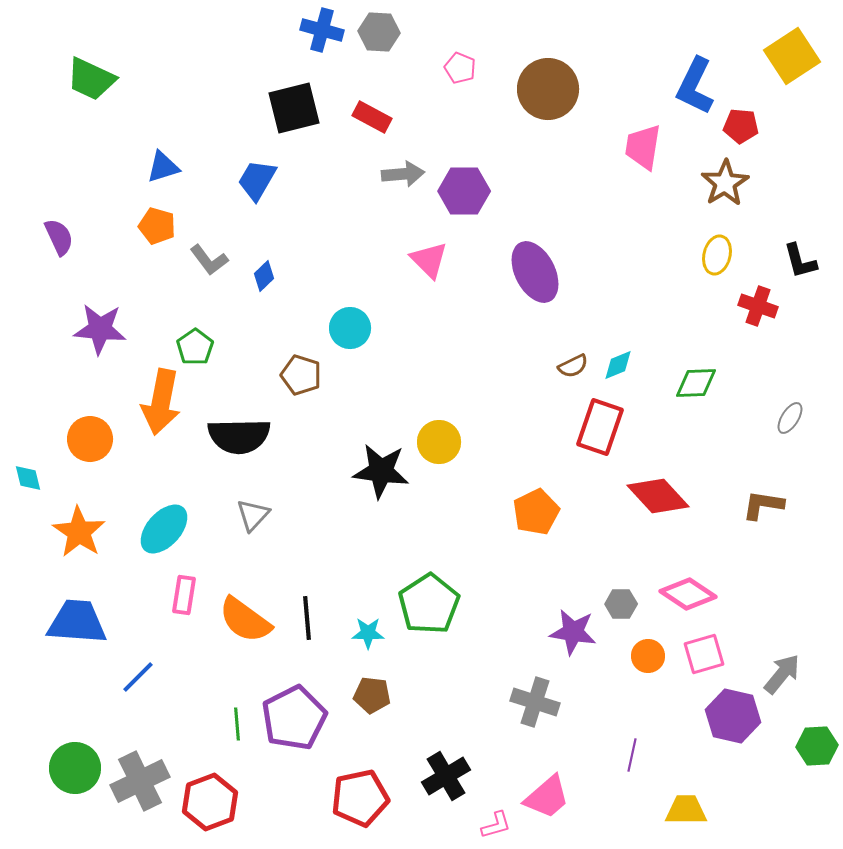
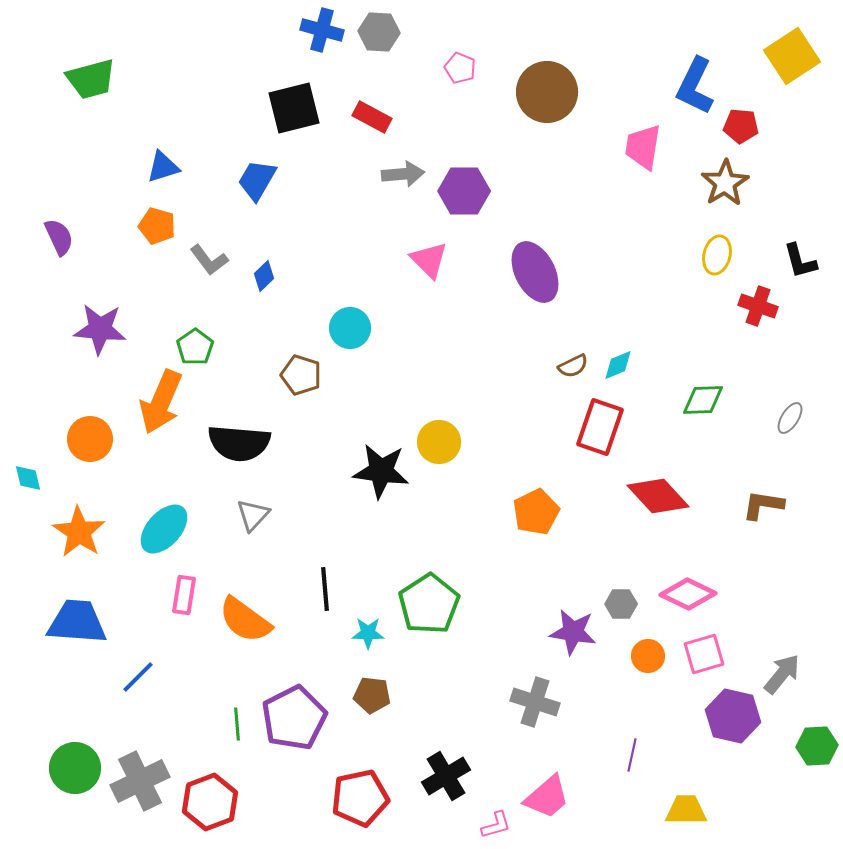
green trapezoid at (91, 79): rotated 40 degrees counterclockwise
brown circle at (548, 89): moved 1 px left, 3 px down
green diamond at (696, 383): moved 7 px right, 17 px down
orange arrow at (161, 402): rotated 12 degrees clockwise
black semicircle at (239, 436): moved 7 px down; rotated 6 degrees clockwise
pink diamond at (688, 594): rotated 8 degrees counterclockwise
black line at (307, 618): moved 18 px right, 29 px up
